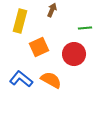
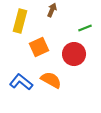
green line: rotated 16 degrees counterclockwise
blue L-shape: moved 3 px down
